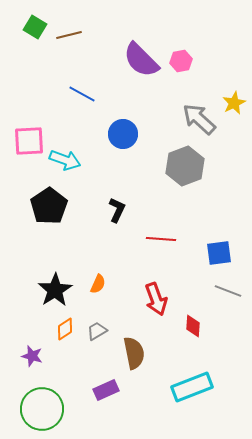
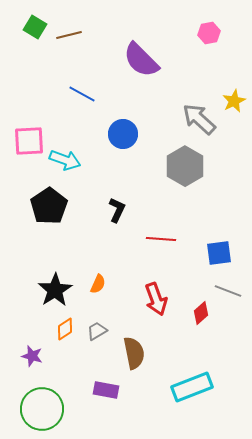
pink hexagon: moved 28 px right, 28 px up
yellow star: moved 2 px up
gray hexagon: rotated 9 degrees counterclockwise
red diamond: moved 8 px right, 13 px up; rotated 45 degrees clockwise
purple rectangle: rotated 35 degrees clockwise
